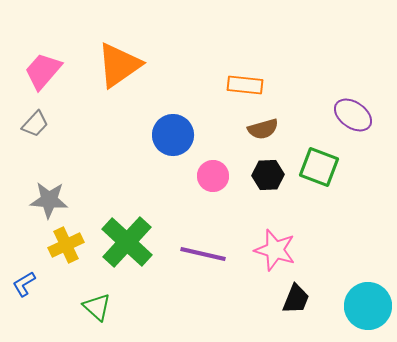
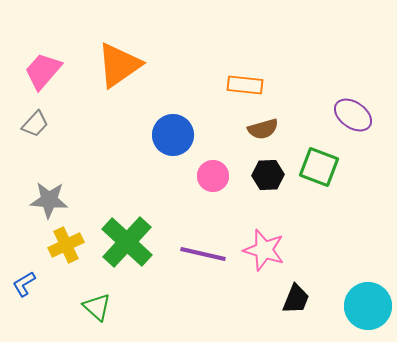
pink star: moved 11 px left
